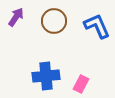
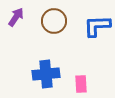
blue L-shape: rotated 68 degrees counterclockwise
blue cross: moved 2 px up
pink rectangle: rotated 30 degrees counterclockwise
